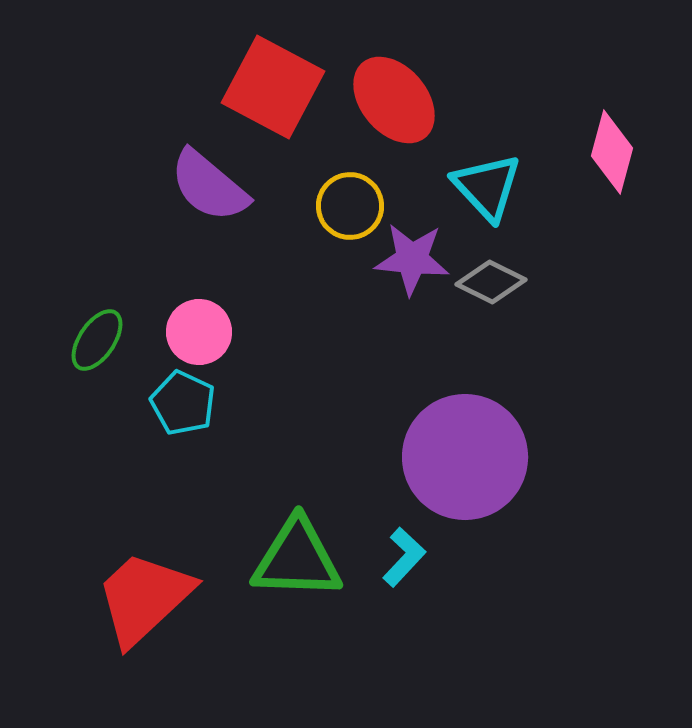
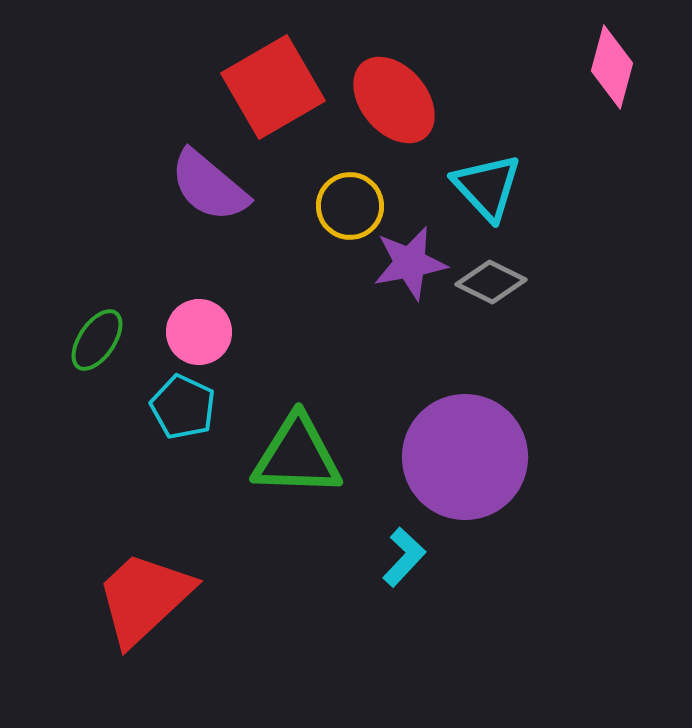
red square: rotated 32 degrees clockwise
pink diamond: moved 85 px up
purple star: moved 2 px left, 4 px down; rotated 16 degrees counterclockwise
cyan pentagon: moved 4 px down
green triangle: moved 103 px up
